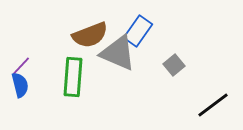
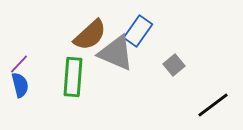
brown semicircle: rotated 21 degrees counterclockwise
gray triangle: moved 2 px left
purple line: moved 2 px left, 2 px up
